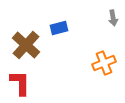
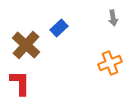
blue rectangle: rotated 30 degrees counterclockwise
orange cross: moved 6 px right
